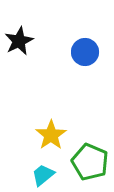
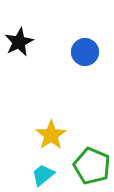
black star: moved 1 px down
green pentagon: moved 2 px right, 4 px down
